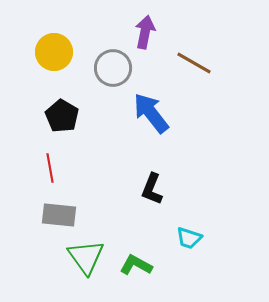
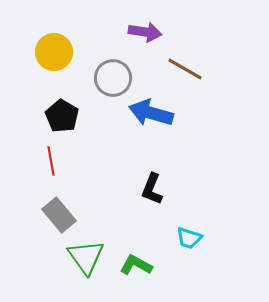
purple arrow: rotated 88 degrees clockwise
brown line: moved 9 px left, 6 px down
gray circle: moved 10 px down
blue arrow: rotated 36 degrees counterclockwise
red line: moved 1 px right, 7 px up
gray rectangle: rotated 44 degrees clockwise
